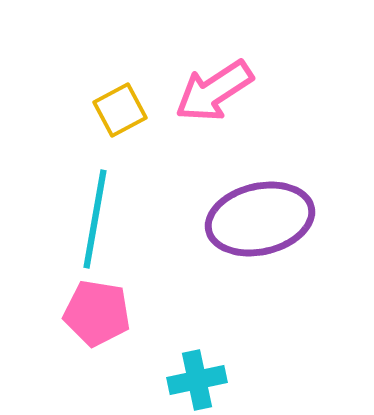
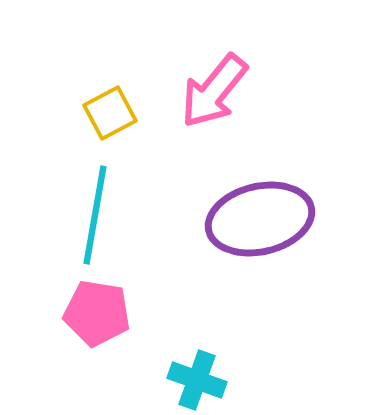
pink arrow: rotated 18 degrees counterclockwise
yellow square: moved 10 px left, 3 px down
cyan line: moved 4 px up
cyan cross: rotated 32 degrees clockwise
